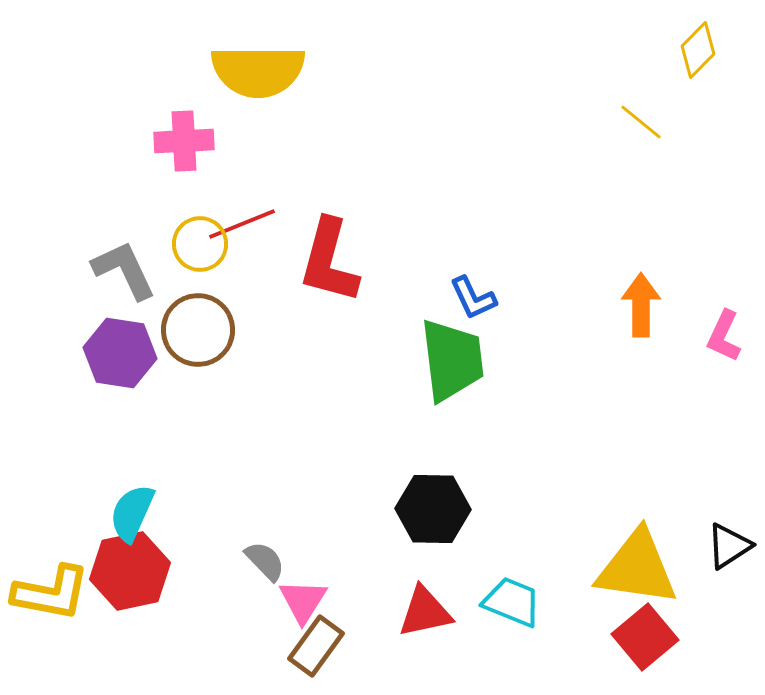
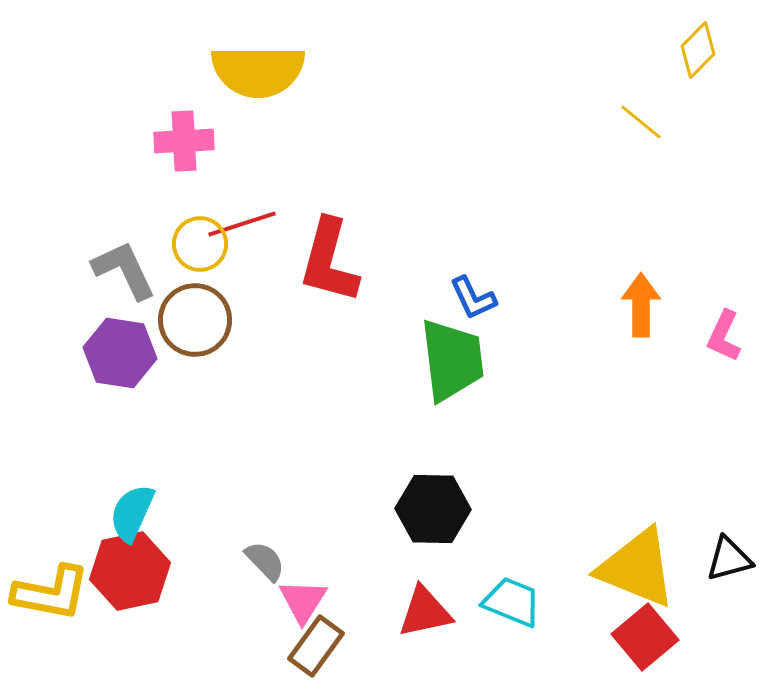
red line: rotated 4 degrees clockwise
brown circle: moved 3 px left, 10 px up
black triangle: moved 13 px down; rotated 18 degrees clockwise
yellow triangle: rotated 14 degrees clockwise
